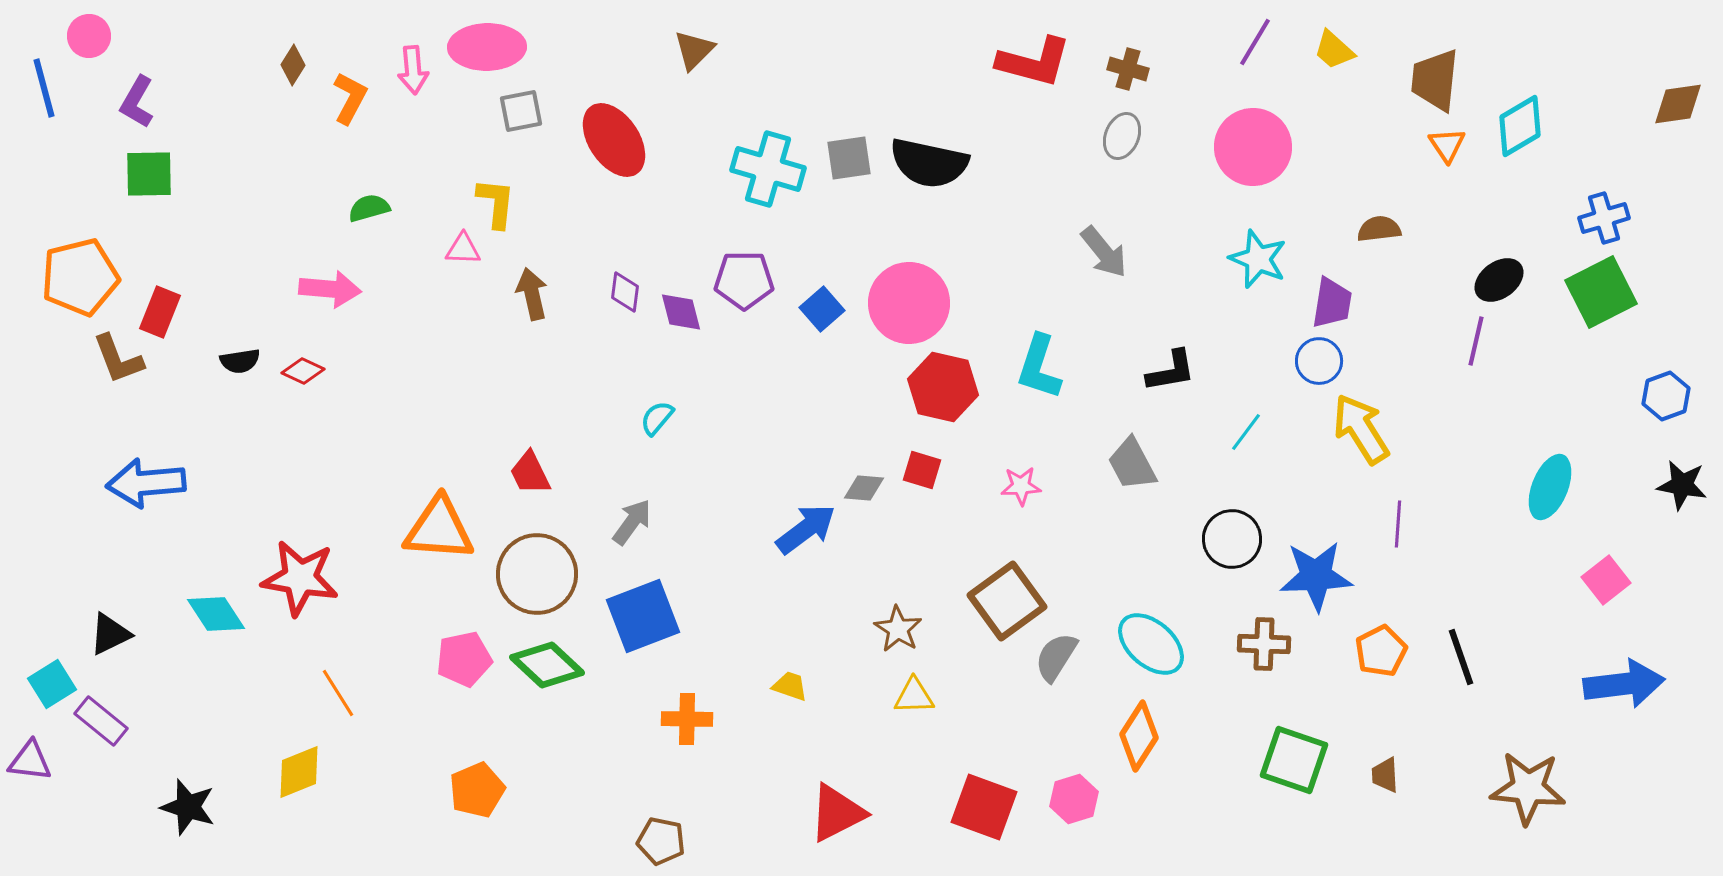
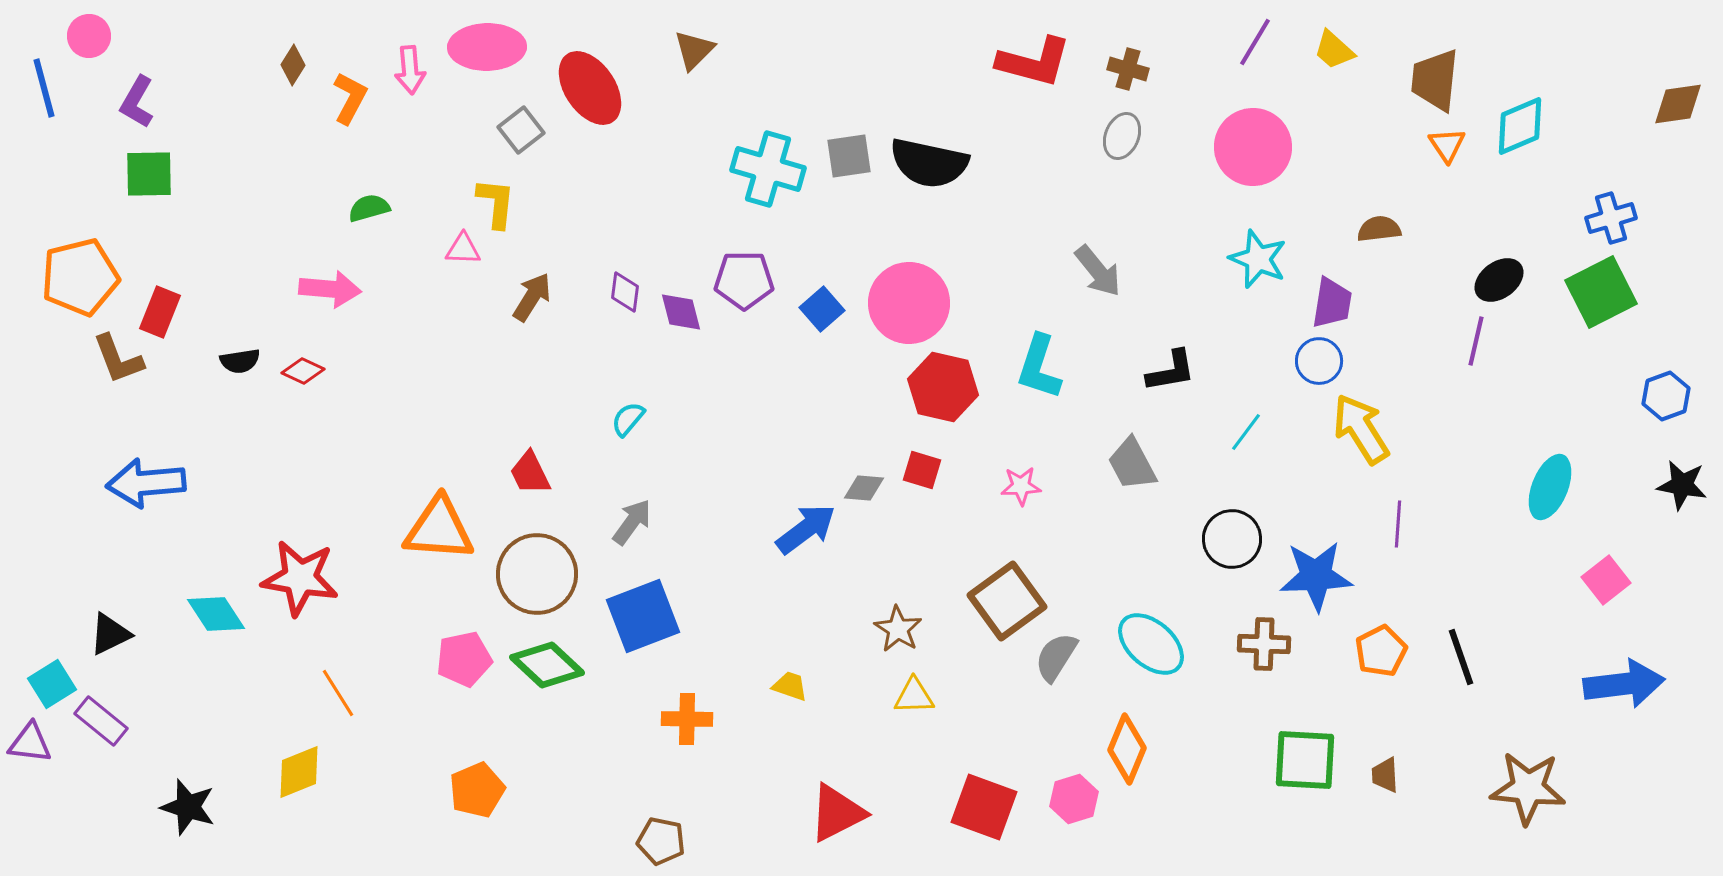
pink arrow at (413, 70): moved 3 px left
gray square at (521, 111): moved 19 px down; rotated 27 degrees counterclockwise
cyan diamond at (1520, 126): rotated 8 degrees clockwise
red ellipse at (614, 140): moved 24 px left, 52 px up
gray square at (849, 158): moved 2 px up
blue cross at (1604, 218): moved 7 px right
gray arrow at (1104, 252): moved 6 px left, 19 px down
brown arrow at (532, 294): moved 3 px down; rotated 45 degrees clockwise
cyan semicircle at (657, 418): moved 29 px left, 1 px down
orange diamond at (1139, 736): moved 12 px left, 13 px down; rotated 10 degrees counterclockwise
green square at (1294, 760): moved 11 px right; rotated 16 degrees counterclockwise
purple triangle at (30, 761): moved 18 px up
